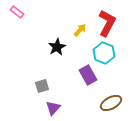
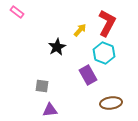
gray square: rotated 24 degrees clockwise
brown ellipse: rotated 20 degrees clockwise
purple triangle: moved 3 px left, 2 px down; rotated 42 degrees clockwise
